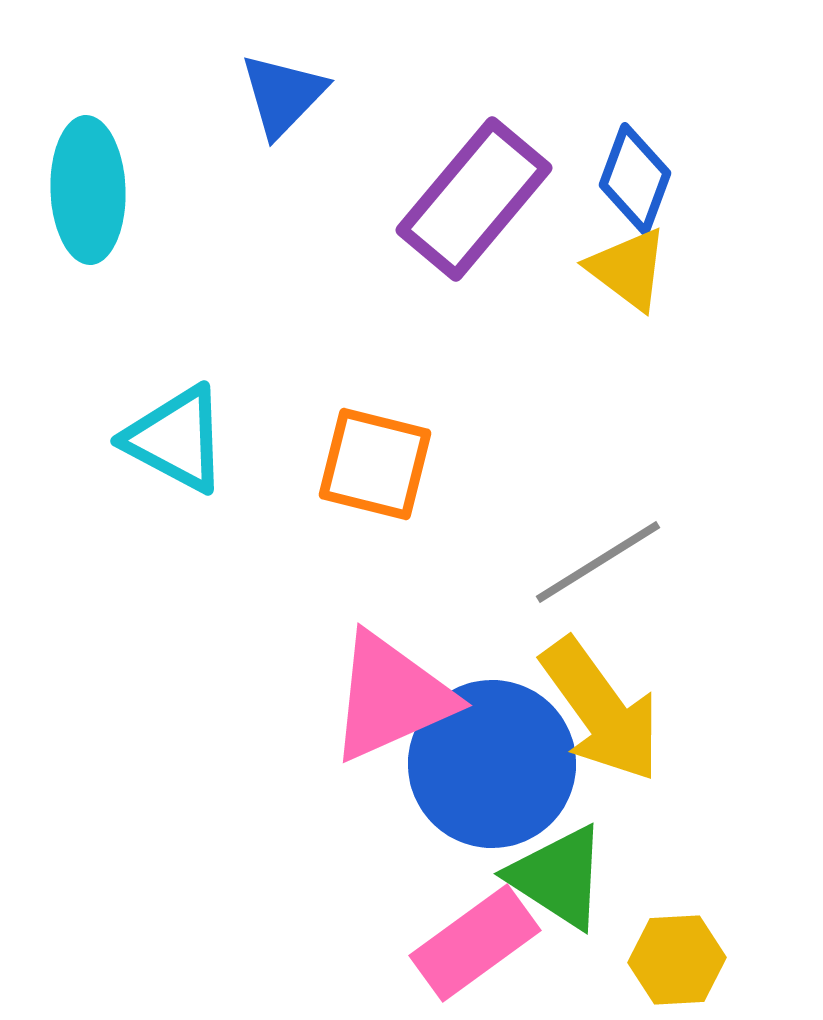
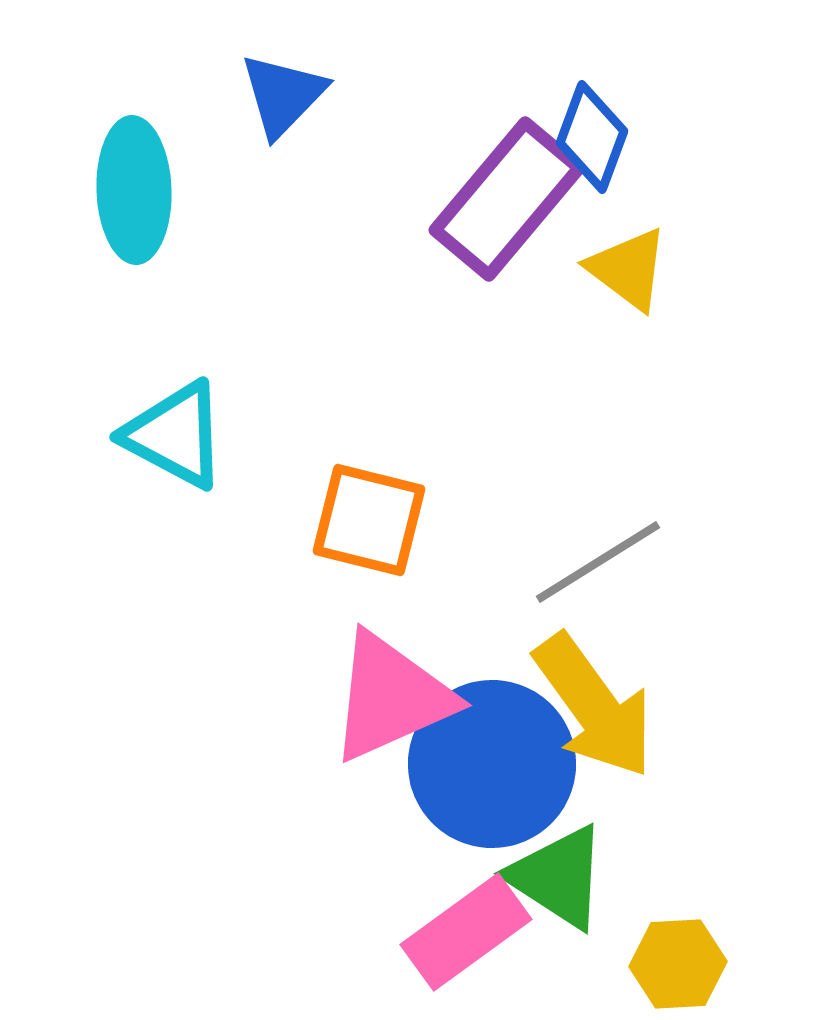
blue diamond: moved 43 px left, 42 px up
cyan ellipse: moved 46 px right
purple rectangle: moved 33 px right
cyan triangle: moved 1 px left, 4 px up
orange square: moved 6 px left, 56 px down
yellow arrow: moved 7 px left, 4 px up
pink rectangle: moved 9 px left, 11 px up
yellow hexagon: moved 1 px right, 4 px down
